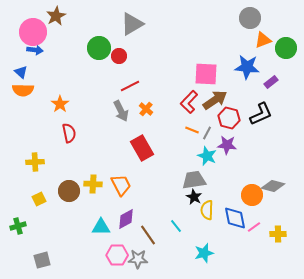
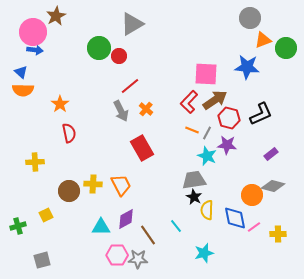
purple rectangle at (271, 82): moved 72 px down
red line at (130, 86): rotated 12 degrees counterclockwise
yellow square at (39, 199): moved 7 px right, 16 px down
